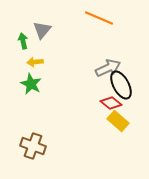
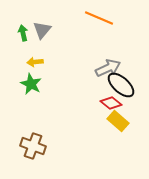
green arrow: moved 8 px up
black ellipse: rotated 20 degrees counterclockwise
